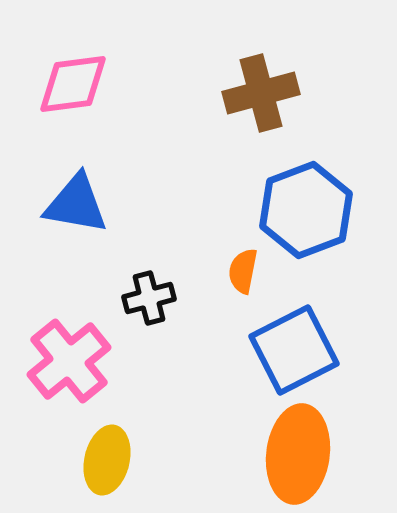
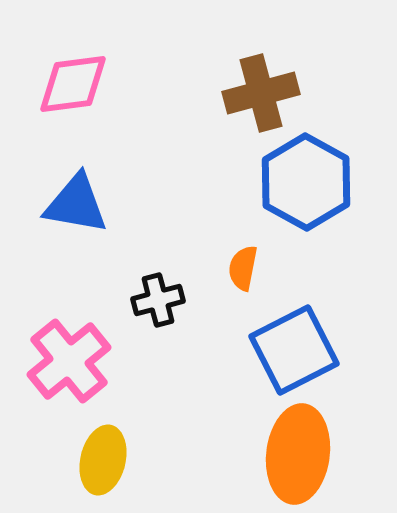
blue hexagon: moved 28 px up; rotated 10 degrees counterclockwise
orange semicircle: moved 3 px up
black cross: moved 9 px right, 2 px down
yellow ellipse: moved 4 px left
